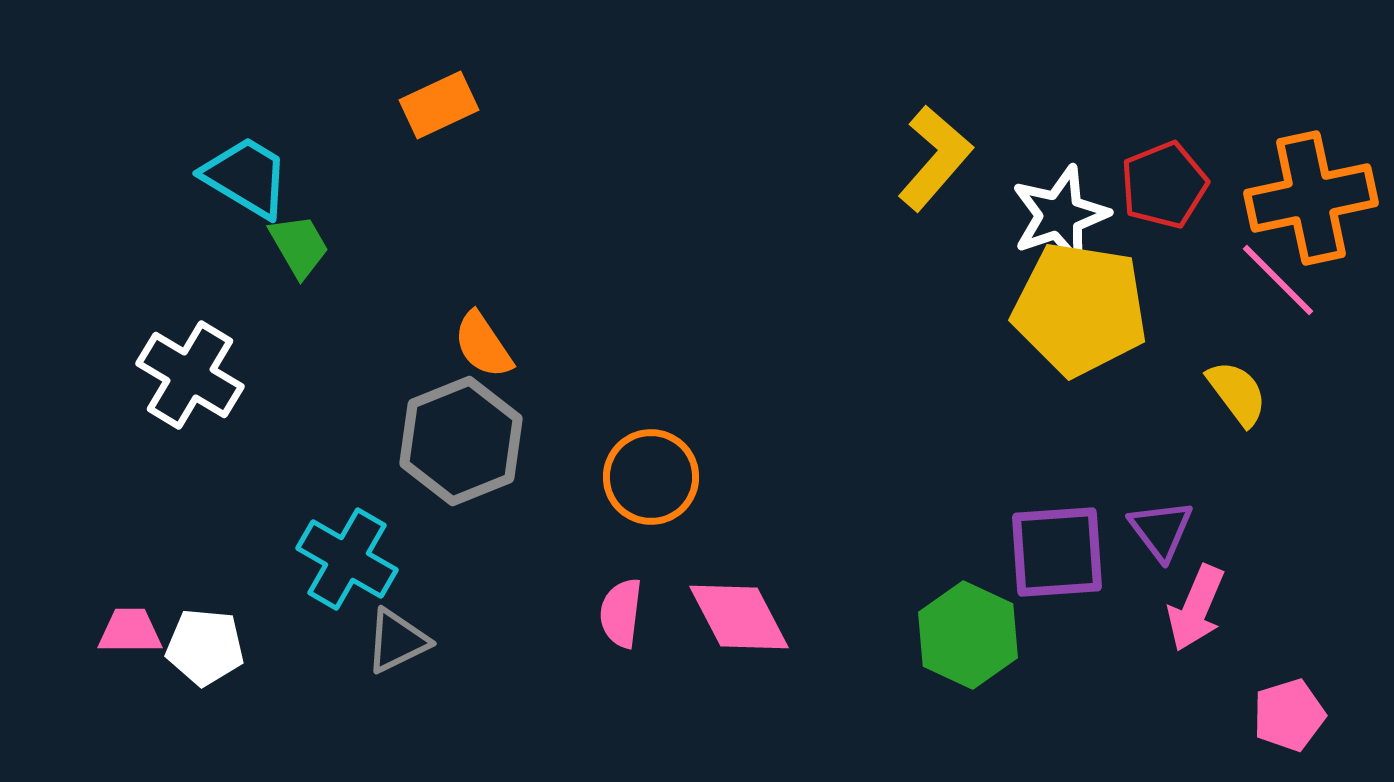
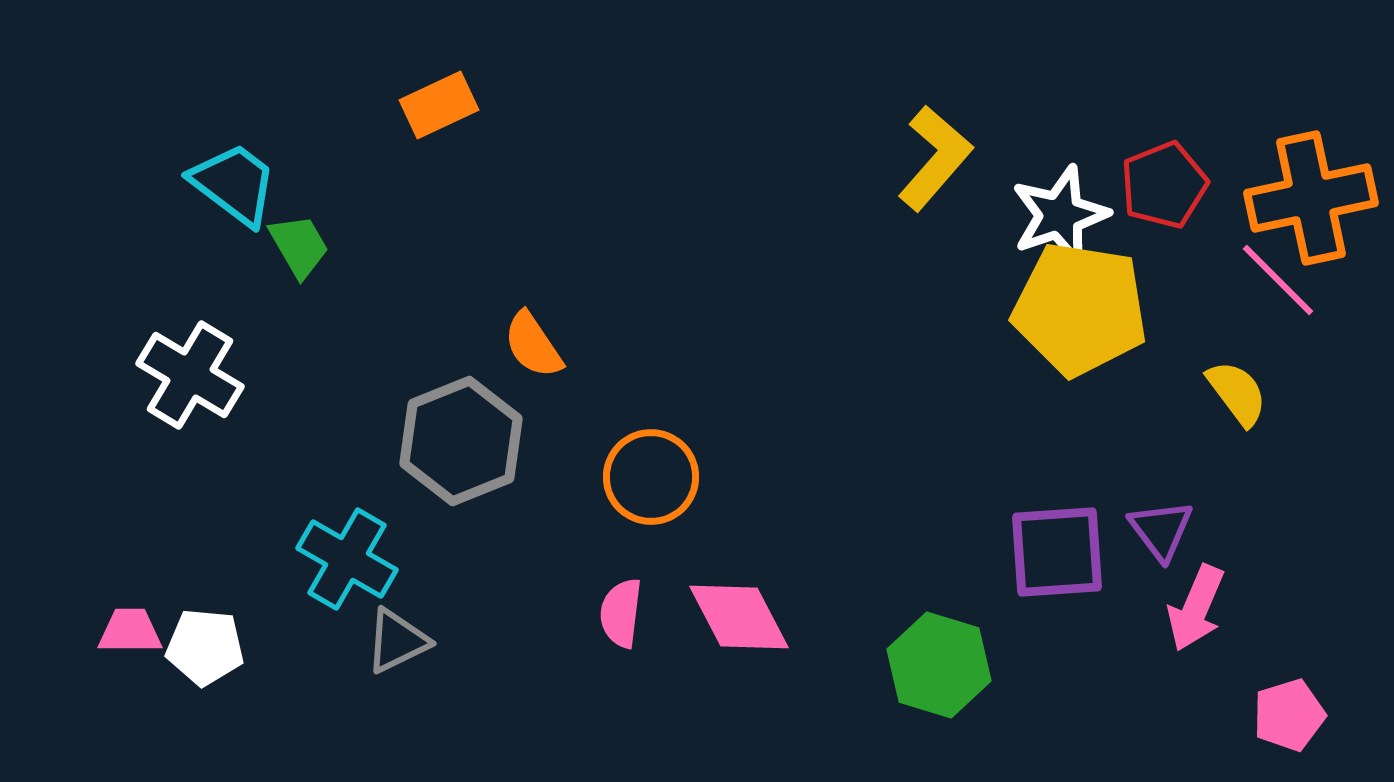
cyan trapezoid: moved 12 px left, 7 px down; rotated 6 degrees clockwise
orange semicircle: moved 50 px right
green hexagon: moved 29 px left, 30 px down; rotated 8 degrees counterclockwise
